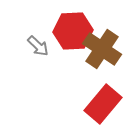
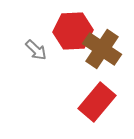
gray arrow: moved 2 px left, 4 px down
red rectangle: moved 6 px left, 2 px up
